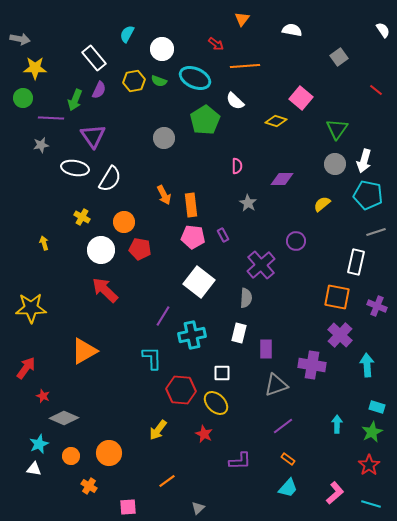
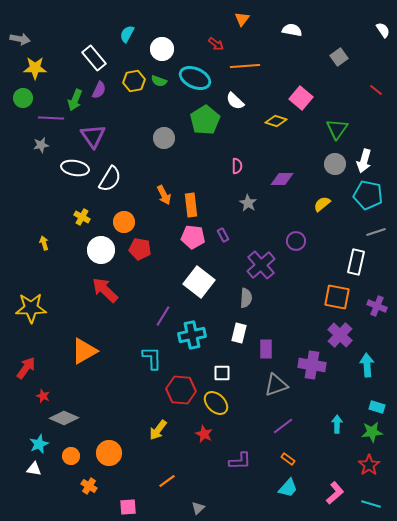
green star at (372, 432): rotated 20 degrees clockwise
